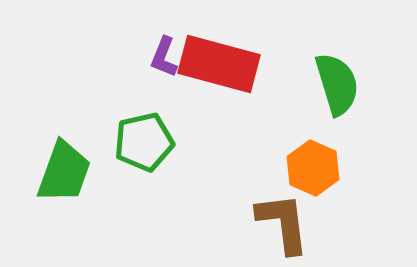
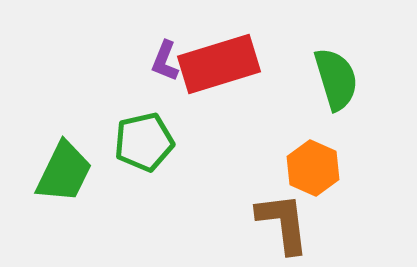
purple L-shape: moved 1 px right, 4 px down
red rectangle: rotated 32 degrees counterclockwise
green semicircle: moved 1 px left, 5 px up
green trapezoid: rotated 6 degrees clockwise
